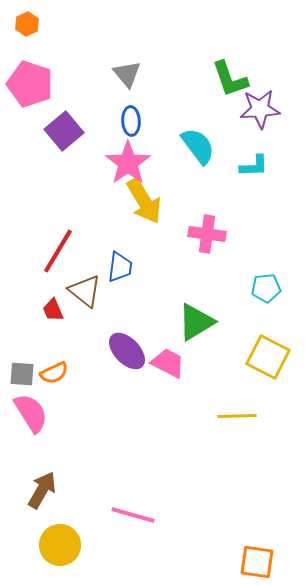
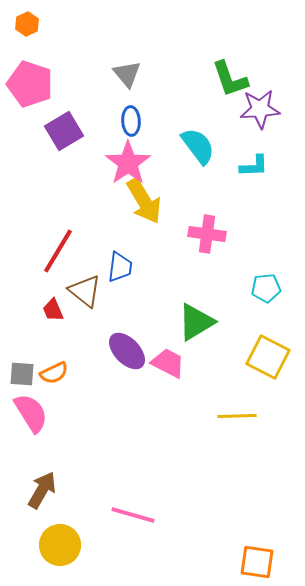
purple square: rotated 9 degrees clockwise
